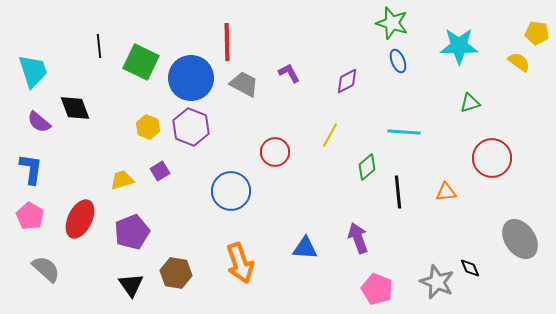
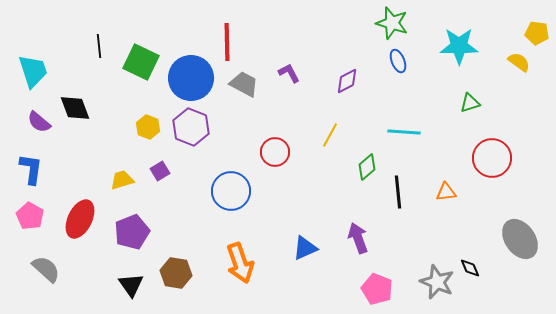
blue triangle at (305, 248): rotated 28 degrees counterclockwise
